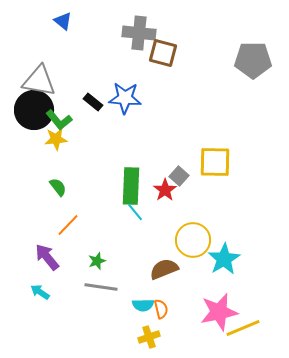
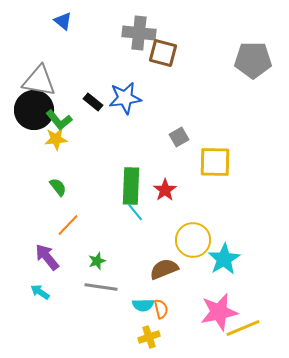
blue star: rotated 12 degrees counterclockwise
gray square: moved 39 px up; rotated 18 degrees clockwise
